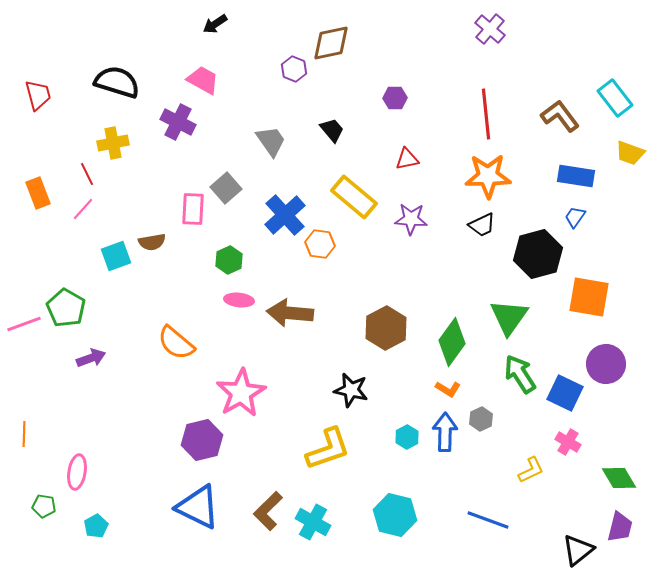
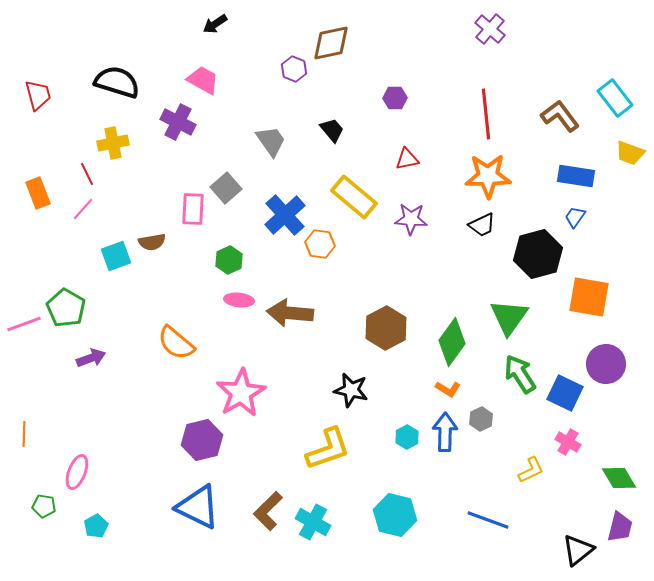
pink ellipse at (77, 472): rotated 12 degrees clockwise
